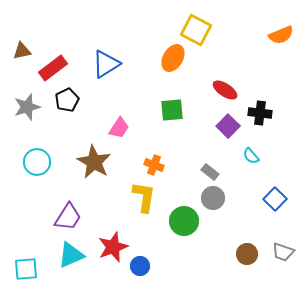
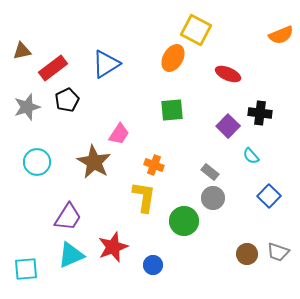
red ellipse: moved 3 px right, 16 px up; rotated 10 degrees counterclockwise
pink trapezoid: moved 6 px down
blue square: moved 6 px left, 3 px up
gray trapezoid: moved 5 px left
blue circle: moved 13 px right, 1 px up
